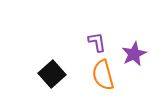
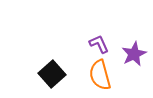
purple L-shape: moved 2 px right, 2 px down; rotated 15 degrees counterclockwise
orange semicircle: moved 3 px left
